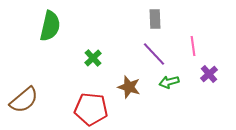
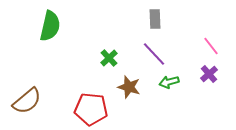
pink line: moved 18 px right; rotated 30 degrees counterclockwise
green cross: moved 16 px right
brown semicircle: moved 3 px right, 1 px down
